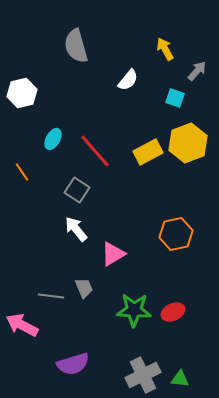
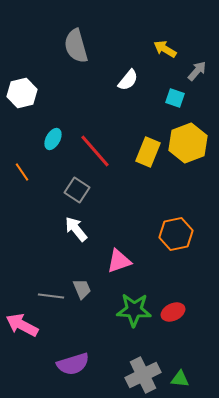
yellow arrow: rotated 30 degrees counterclockwise
yellow rectangle: rotated 40 degrees counterclockwise
pink triangle: moved 6 px right, 7 px down; rotated 12 degrees clockwise
gray trapezoid: moved 2 px left, 1 px down
